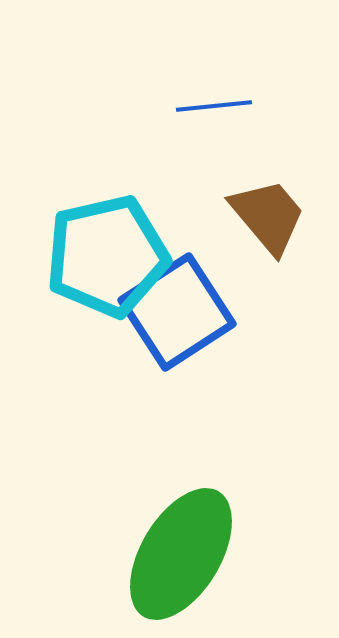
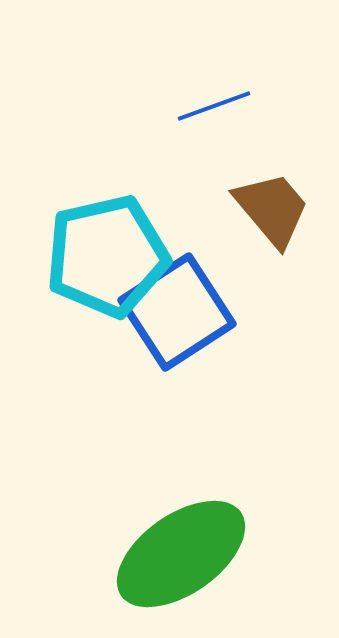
blue line: rotated 14 degrees counterclockwise
brown trapezoid: moved 4 px right, 7 px up
green ellipse: rotated 24 degrees clockwise
